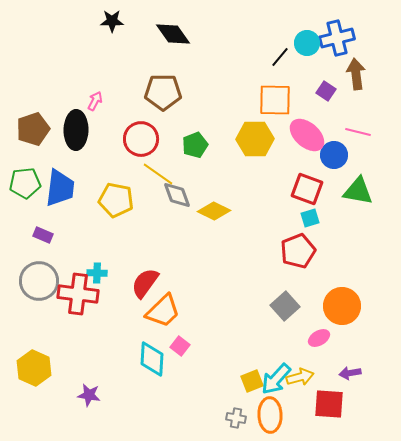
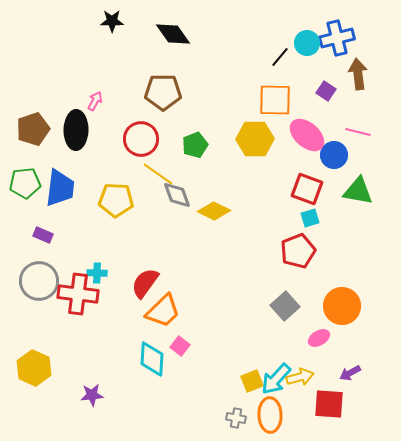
brown arrow at (356, 74): moved 2 px right
yellow pentagon at (116, 200): rotated 8 degrees counterclockwise
purple arrow at (350, 373): rotated 20 degrees counterclockwise
purple star at (89, 395): moved 3 px right; rotated 15 degrees counterclockwise
